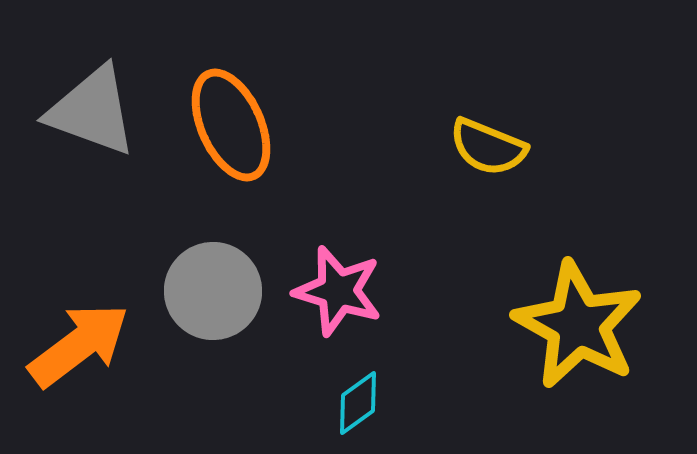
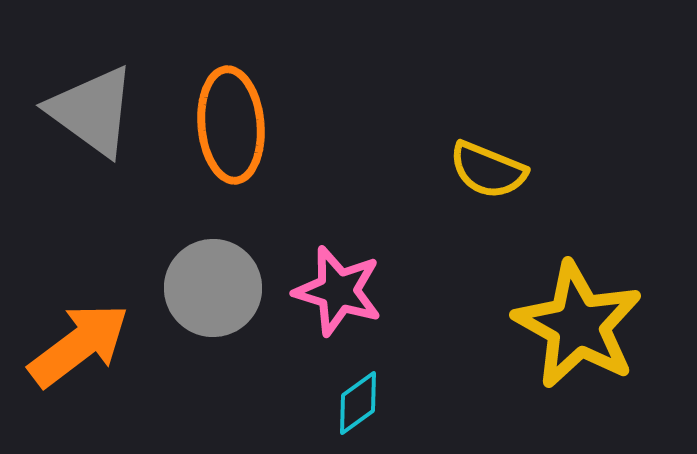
gray triangle: rotated 16 degrees clockwise
orange ellipse: rotated 19 degrees clockwise
yellow semicircle: moved 23 px down
gray circle: moved 3 px up
